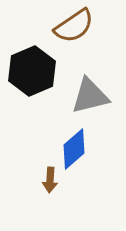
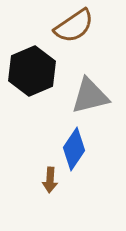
blue diamond: rotated 15 degrees counterclockwise
